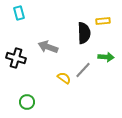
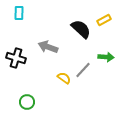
cyan rectangle: rotated 16 degrees clockwise
yellow rectangle: moved 1 px right, 1 px up; rotated 24 degrees counterclockwise
black semicircle: moved 3 px left, 4 px up; rotated 45 degrees counterclockwise
